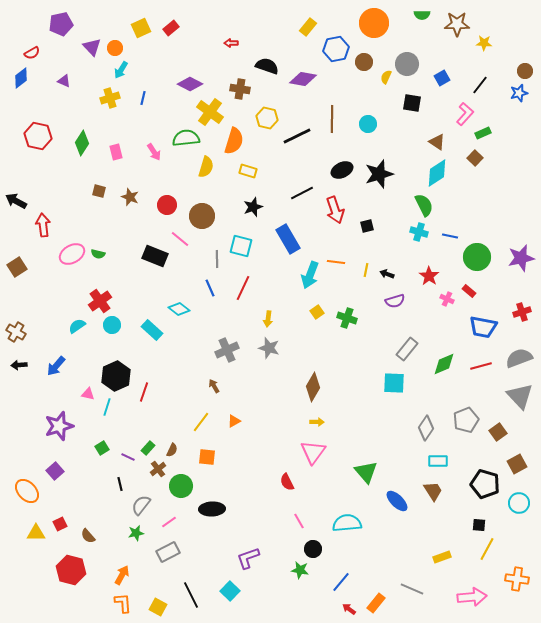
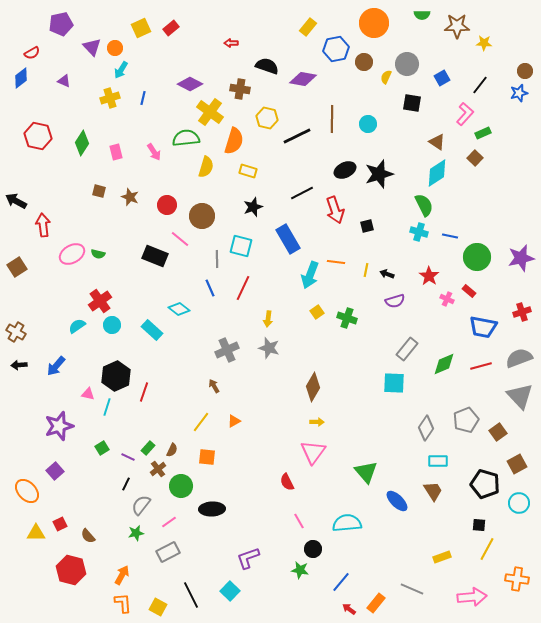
brown star at (457, 24): moved 2 px down
black ellipse at (342, 170): moved 3 px right
black line at (120, 484): moved 6 px right; rotated 40 degrees clockwise
